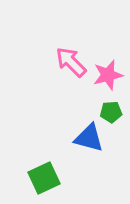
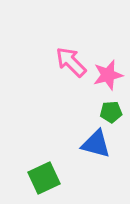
blue triangle: moved 7 px right, 6 px down
